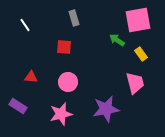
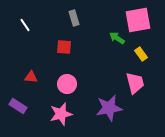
green arrow: moved 2 px up
pink circle: moved 1 px left, 2 px down
purple star: moved 3 px right, 1 px up
